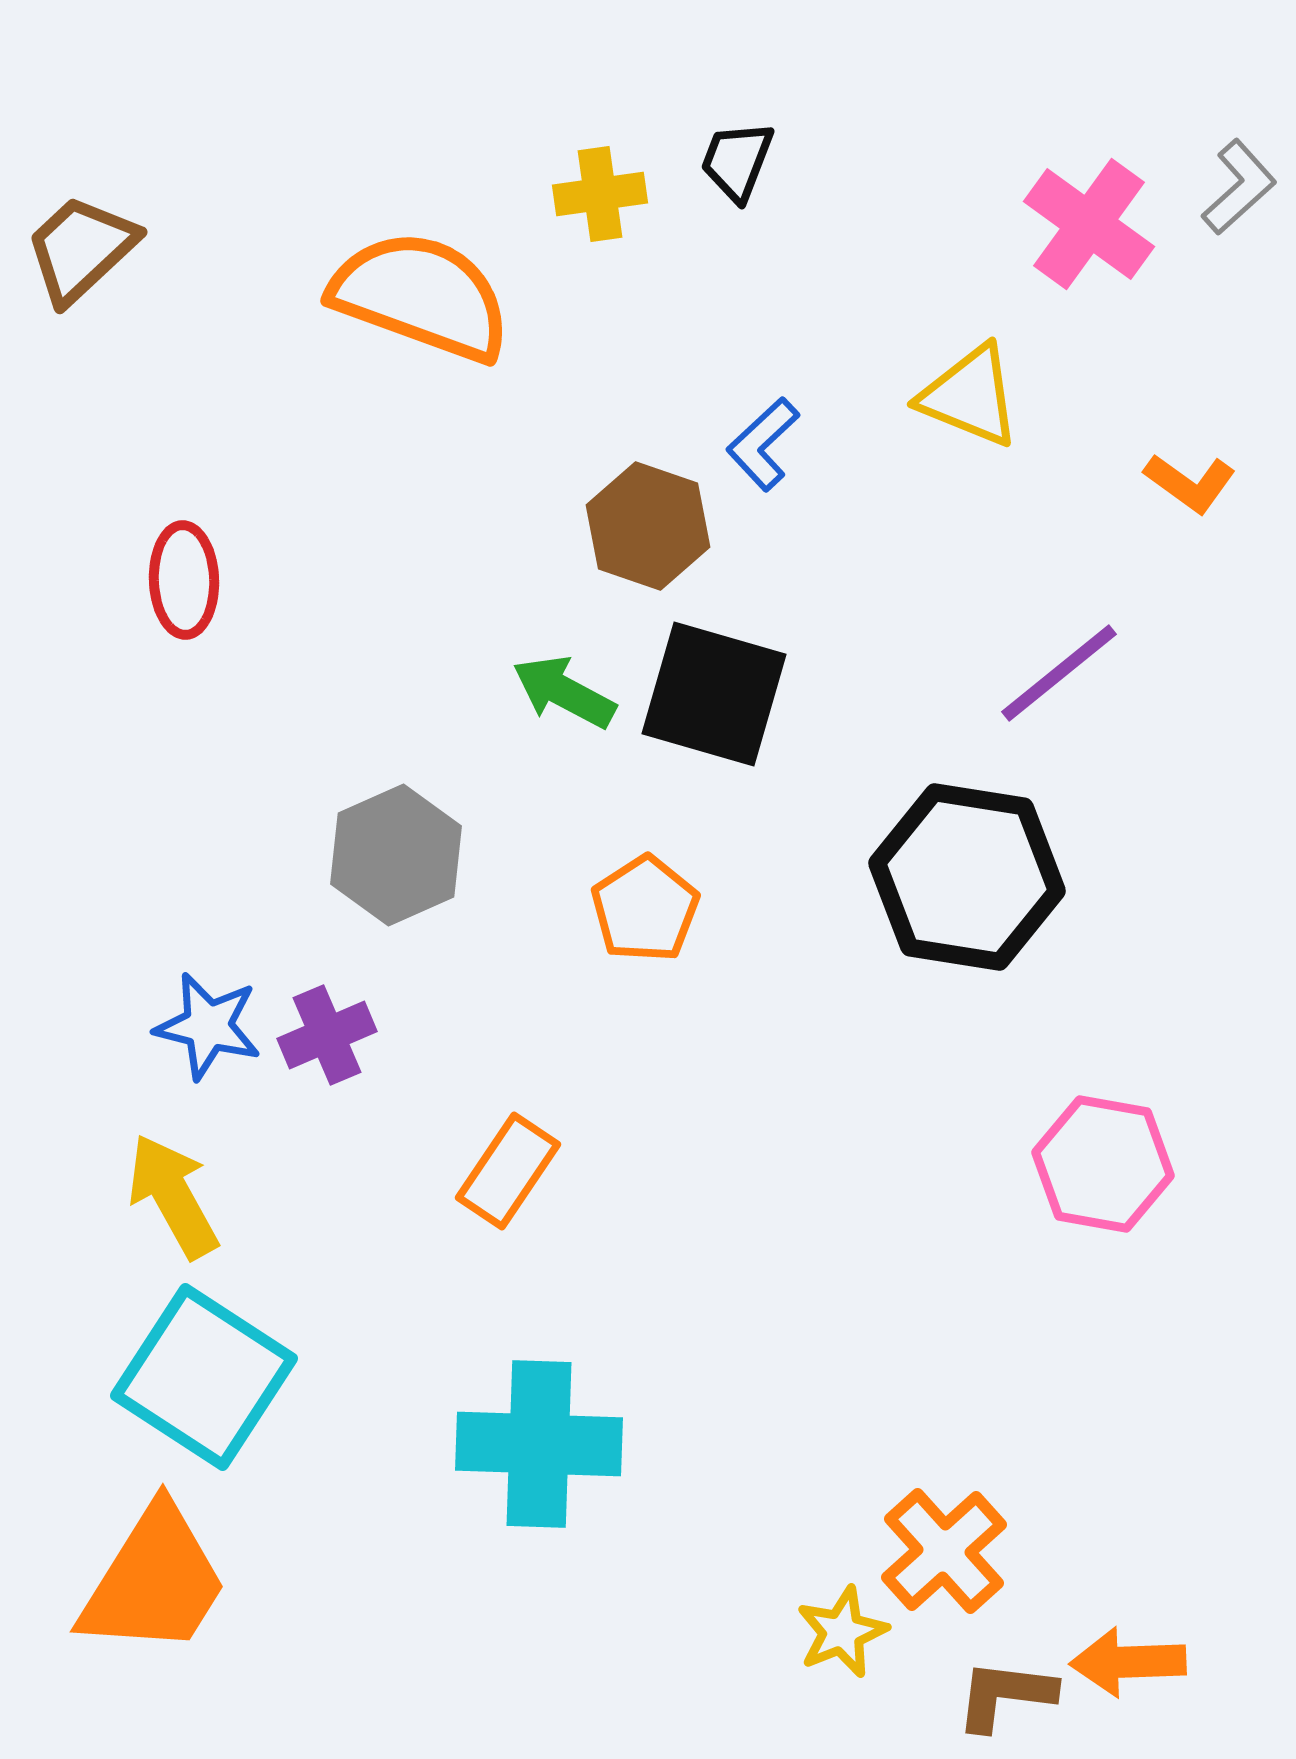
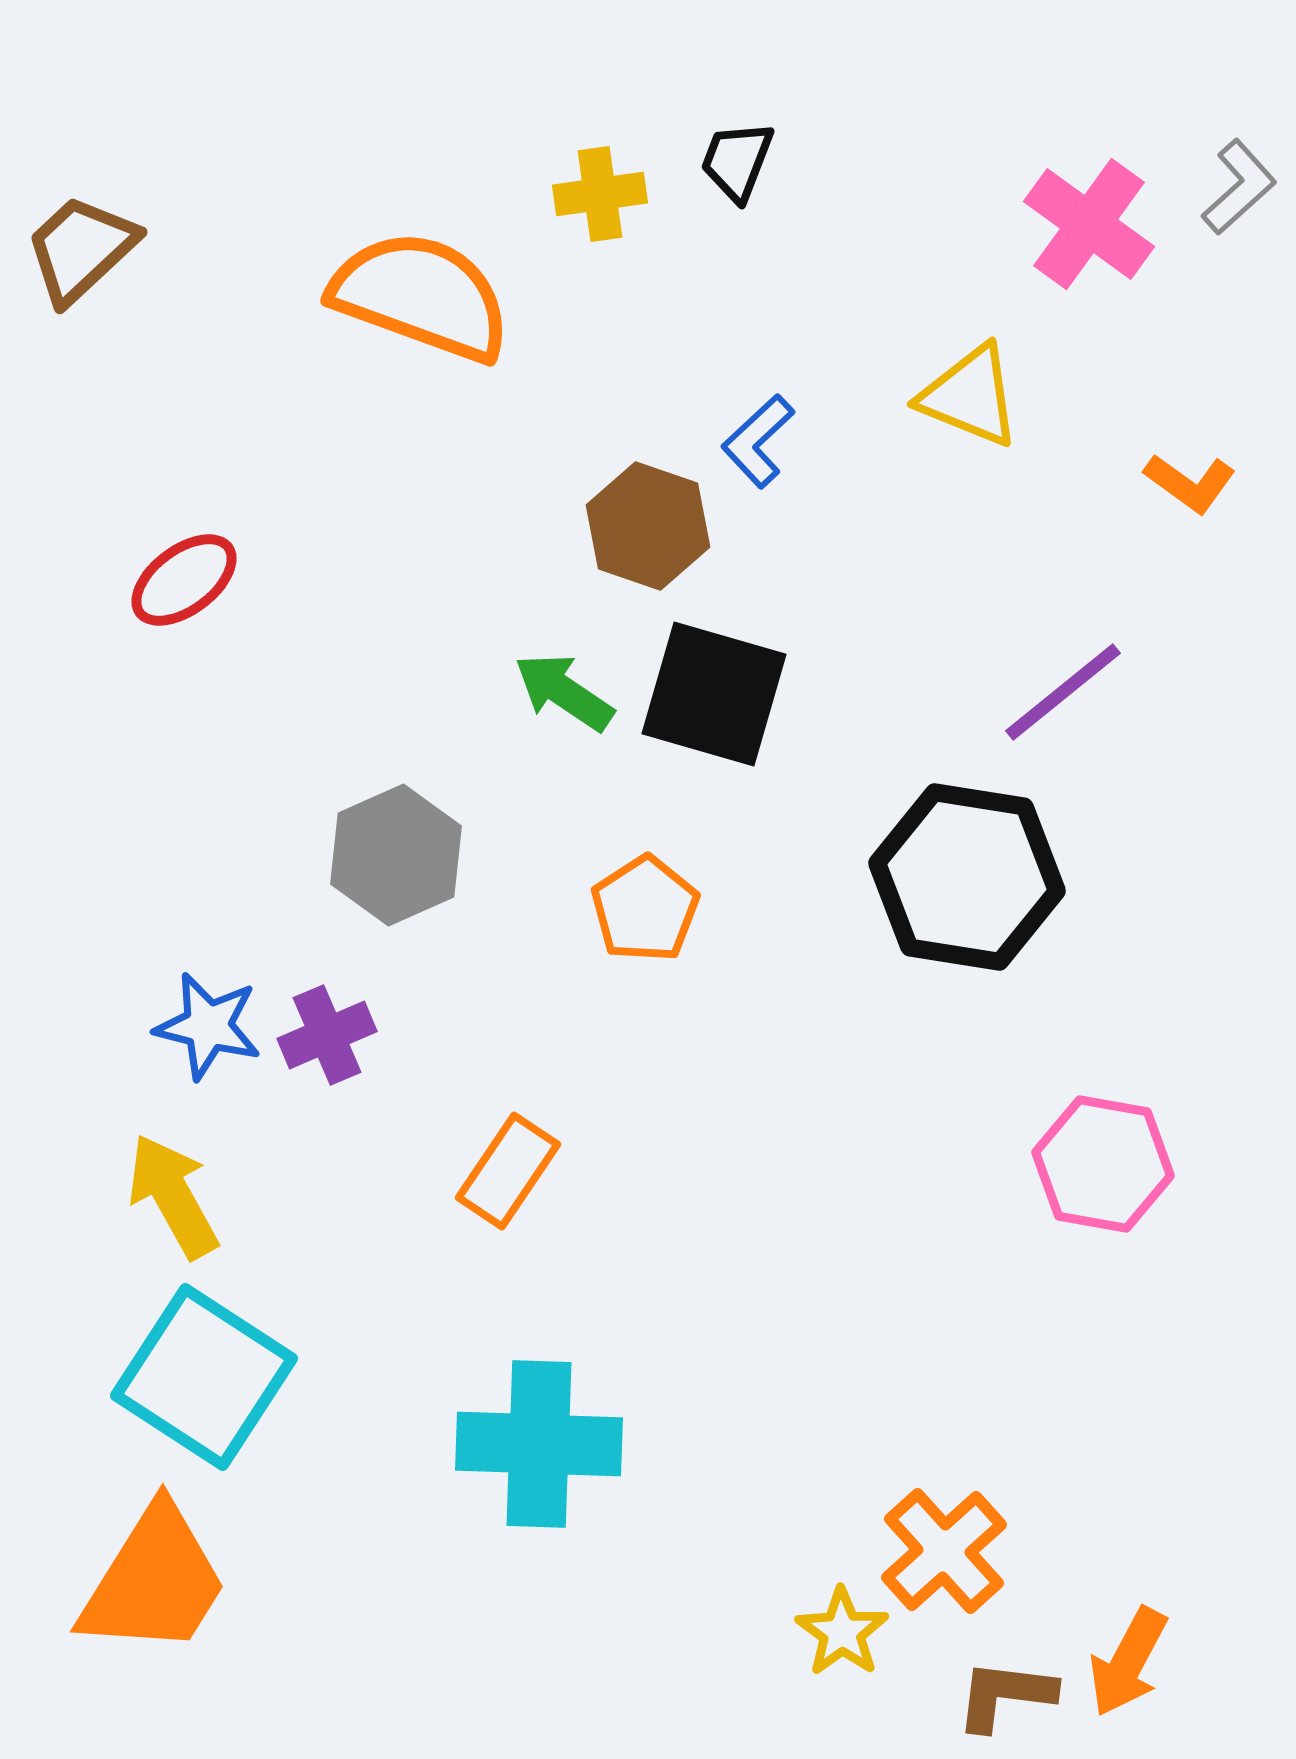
blue L-shape: moved 5 px left, 3 px up
red ellipse: rotated 55 degrees clockwise
purple line: moved 4 px right, 19 px down
green arrow: rotated 6 degrees clockwise
yellow star: rotated 14 degrees counterclockwise
orange arrow: rotated 60 degrees counterclockwise
